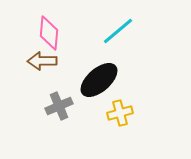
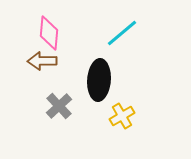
cyan line: moved 4 px right, 2 px down
black ellipse: rotated 45 degrees counterclockwise
gray cross: rotated 20 degrees counterclockwise
yellow cross: moved 2 px right, 3 px down; rotated 15 degrees counterclockwise
